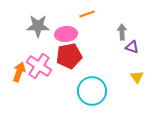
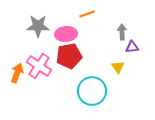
purple triangle: rotated 24 degrees counterclockwise
orange arrow: moved 2 px left, 1 px down
yellow triangle: moved 19 px left, 10 px up
